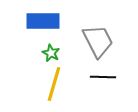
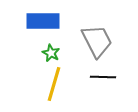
gray trapezoid: moved 1 px left
